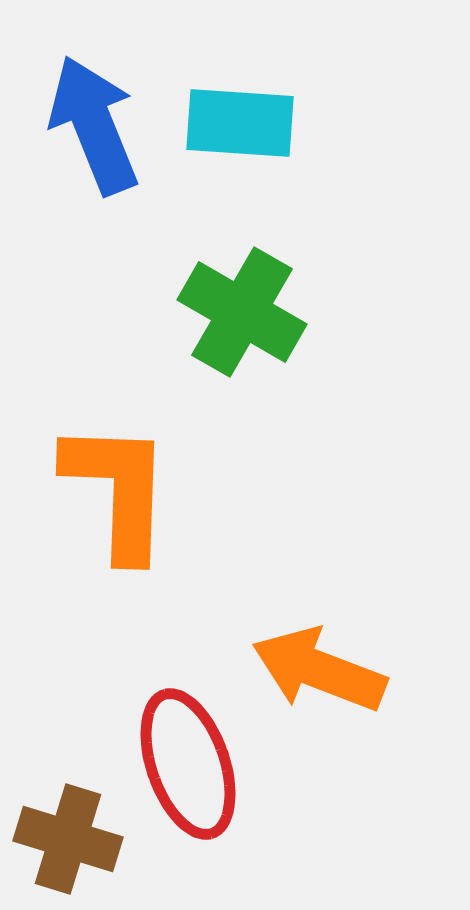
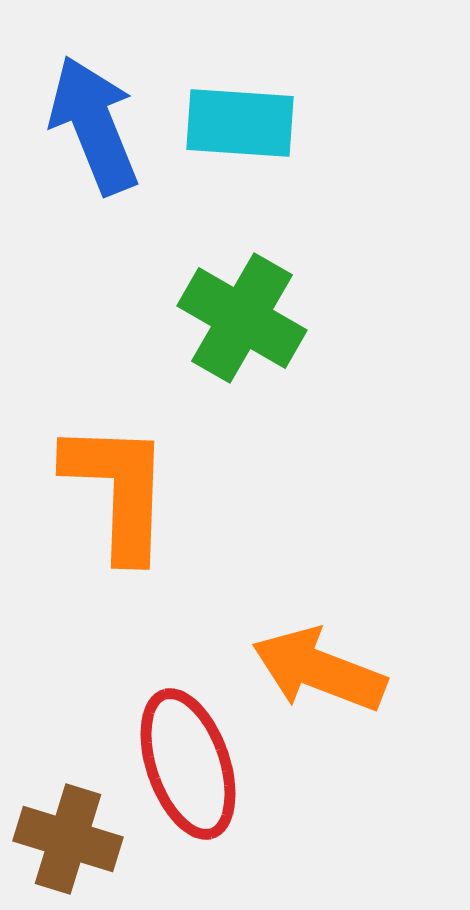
green cross: moved 6 px down
